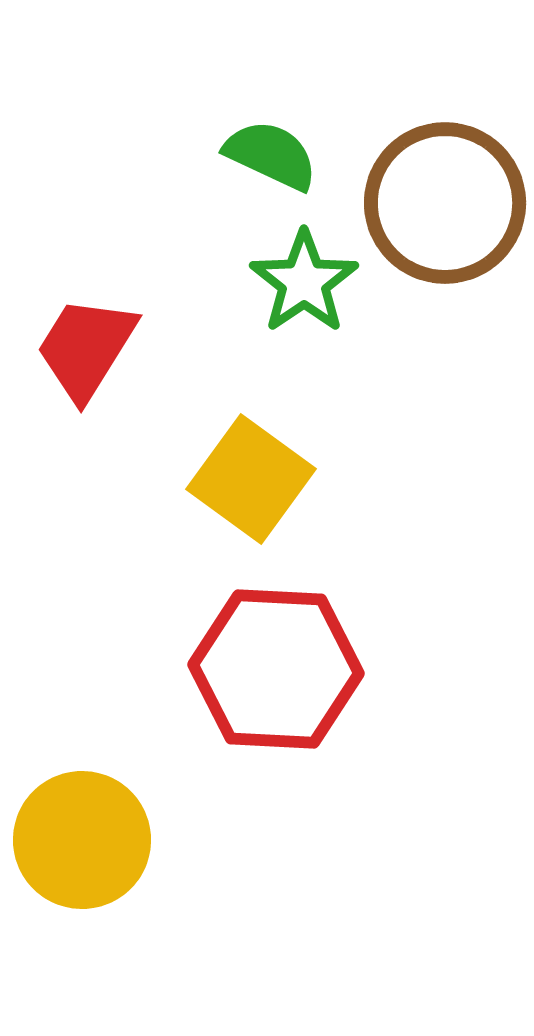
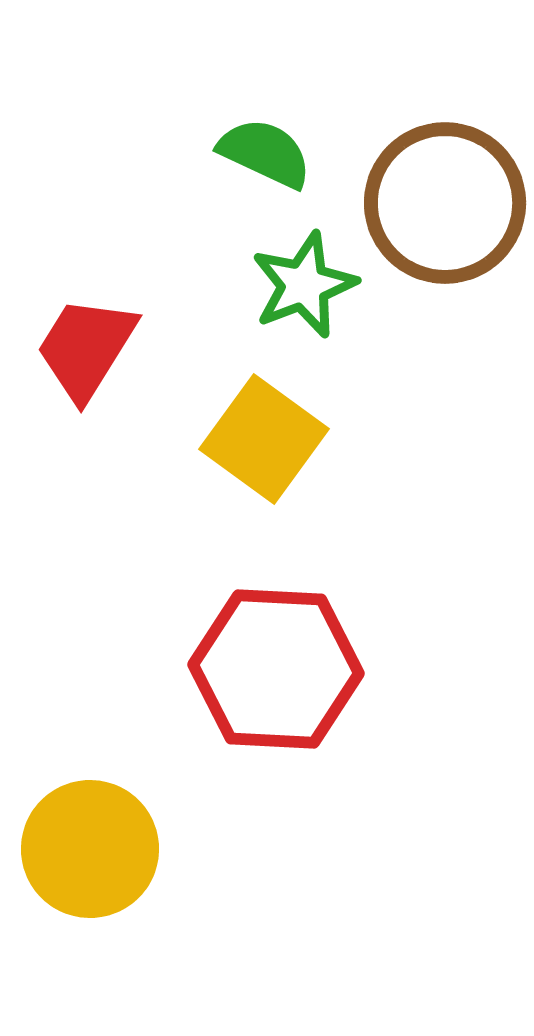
green semicircle: moved 6 px left, 2 px up
green star: moved 3 px down; rotated 13 degrees clockwise
yellow square: moved 13 px right, 40 px up
yellow circle: moved 8 px right, 9 px down
